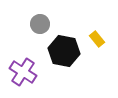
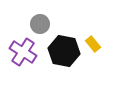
yellow rectangle: moved 4 px left, 5 px down
purple cross: moved 20 px up
